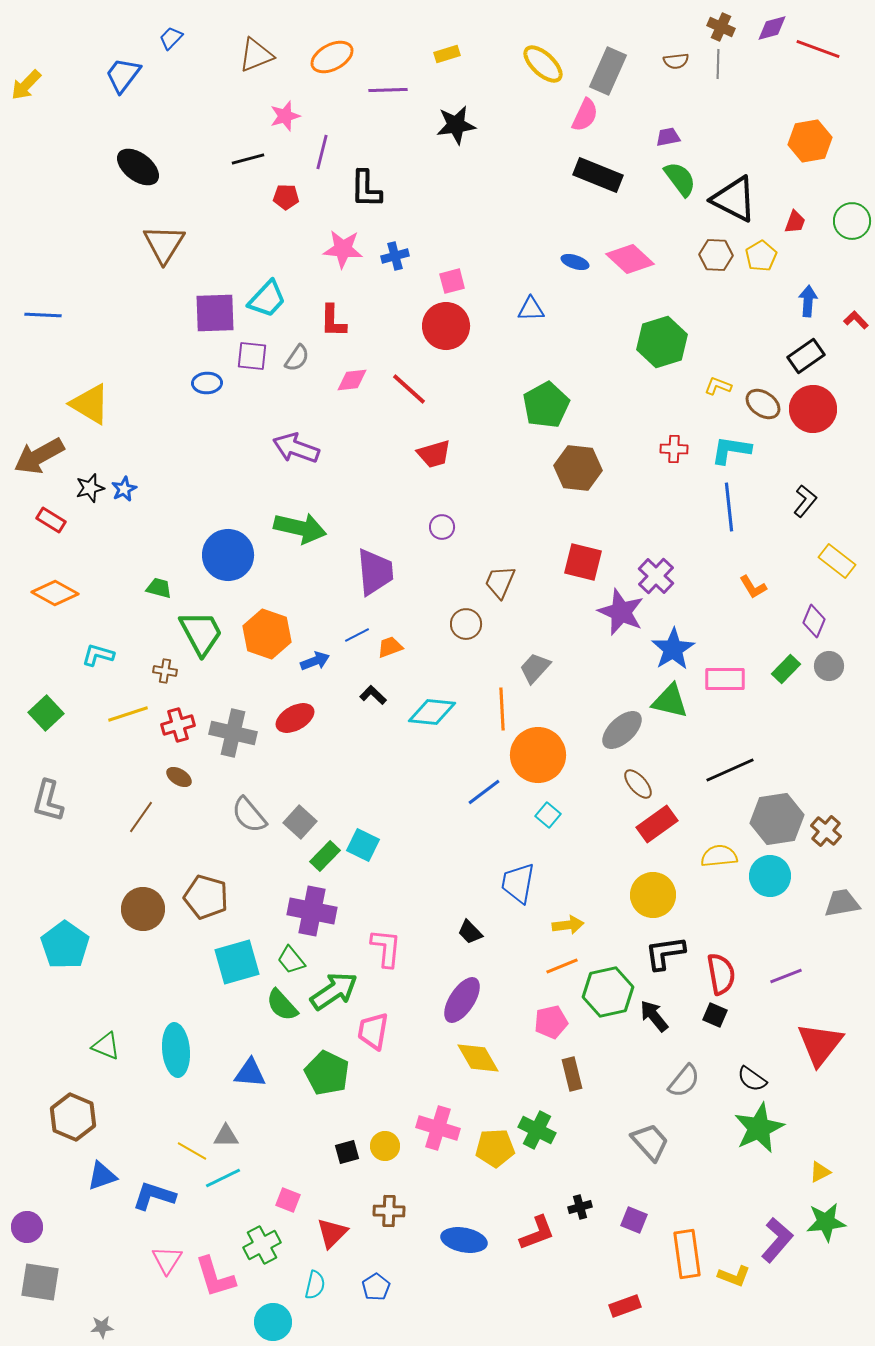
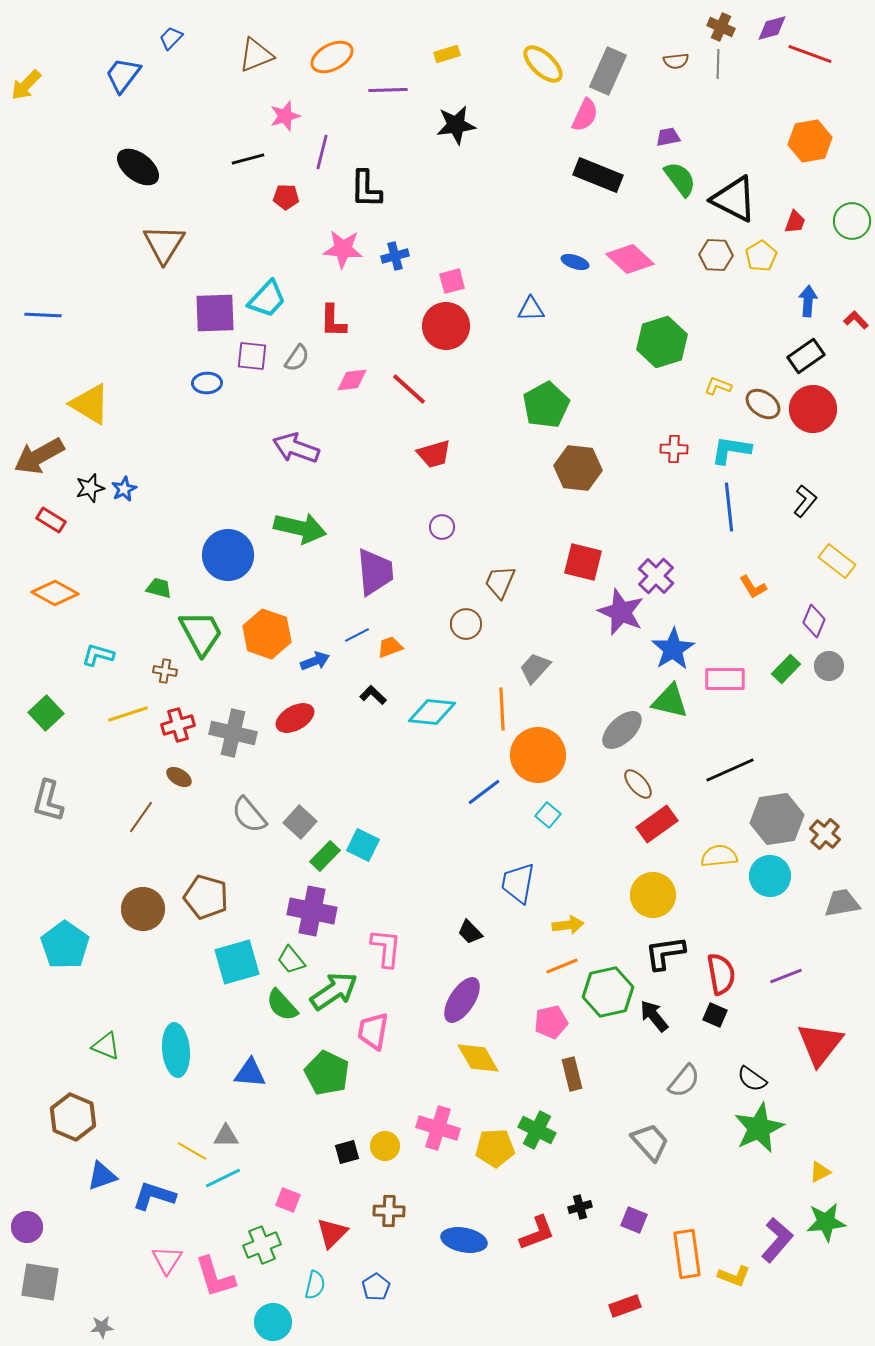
red line at (818, 49): moved 8 px left, 5 px down
brown cross at (826, 831): moved 1 px left, 3 px down
green cross at (262, 1245): rotated 6 degrees clockwise
